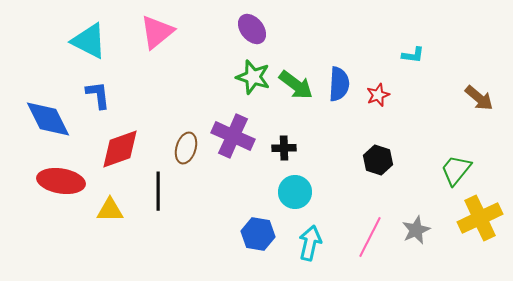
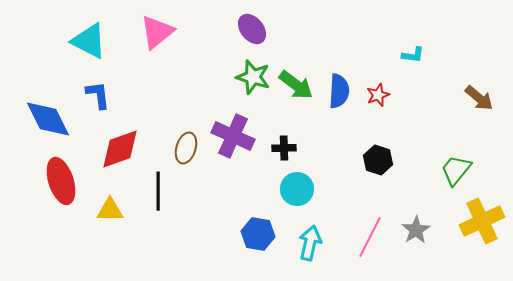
blue semicircle: moved 7 px down
red ellipse: rotated 63 degrees clockwise
cyan circle: moved 2 px right, 3 px up
yellow cross: moved 2 px right, 3 px down
gray star: rotated 8 degrees counterclockwise
